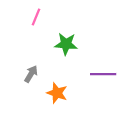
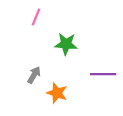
gray arrow: moved 3 px right, 1 px down
